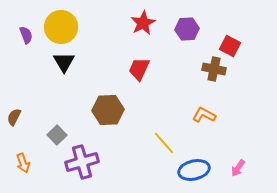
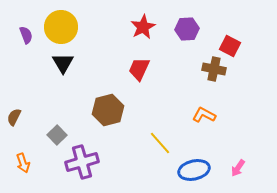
red star: moved 4 px down
black triangle: moved 1 px left, 1 px down
brown hexagon: rotated 12 degrees counterclockwise
yellow line: moved 4 px left
